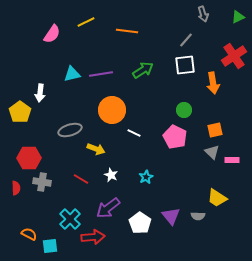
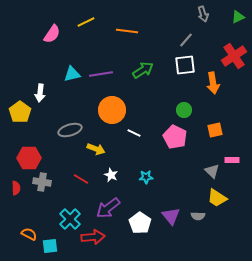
gray triangle: moved 19 px down
cyan star: rotated 24 degrees clockwise
